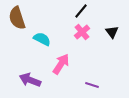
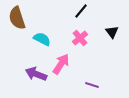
pink cross: moved 2 px left, 6 px down
purple arrow: moved 6 px right, 6 px up
